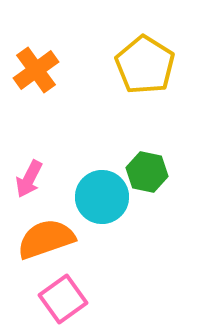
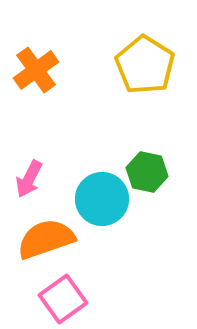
cyan circle: moved 2 px down
